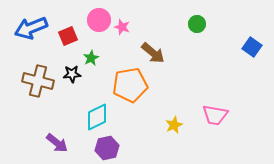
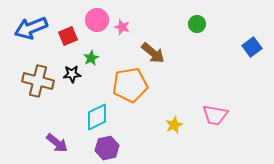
pink circle: moved 2 px left
blue square: rotated 18 degrees clockwise
